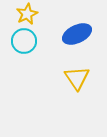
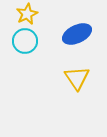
cyan circle: moved 1 px right
